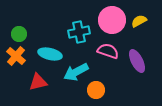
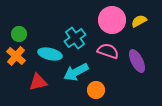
cyan cross: moved 4 px left, 6 px down; rotated 25 degrees counterclockwise
